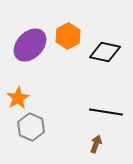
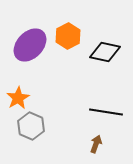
gray hexagon: moved 1 px up
